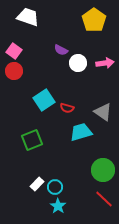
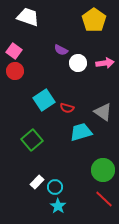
red circle: moved 1 px right
green square: rotated 20 degrees counterclockwise
white rectangle: moved 2 px up
